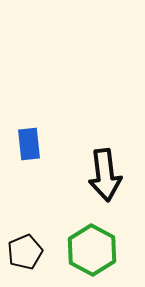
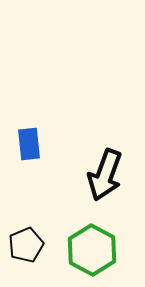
black arrow: rotated 27 degrees clockwise
black pentagon: moved 1 px right, 7 px up
